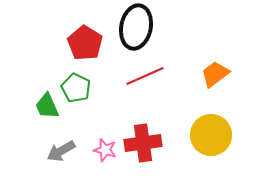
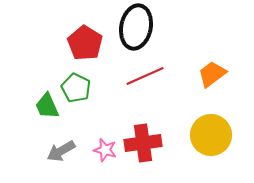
orange trapezoid: moved 3 px left
